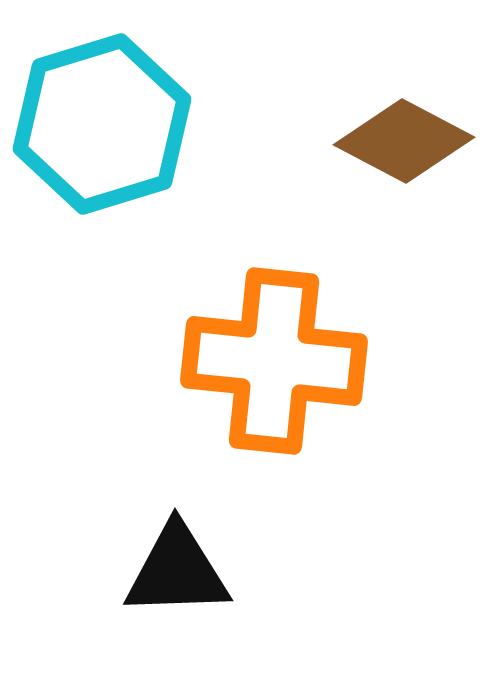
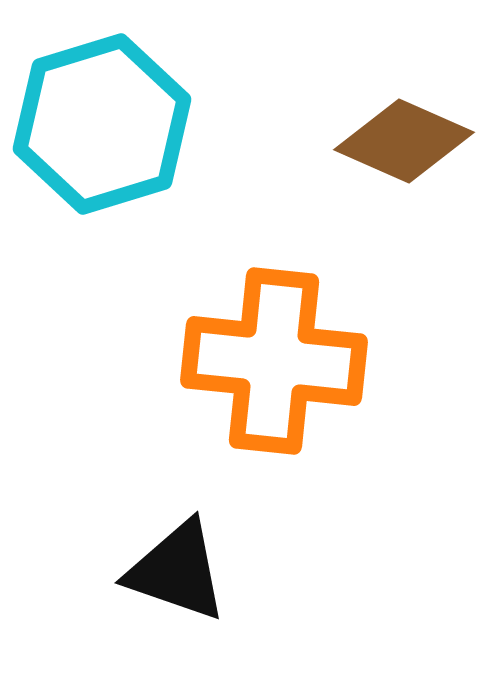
brown diamond: rotated 4 degrees counterclockwise
black triangle: rotated 21 degrees clockwise
